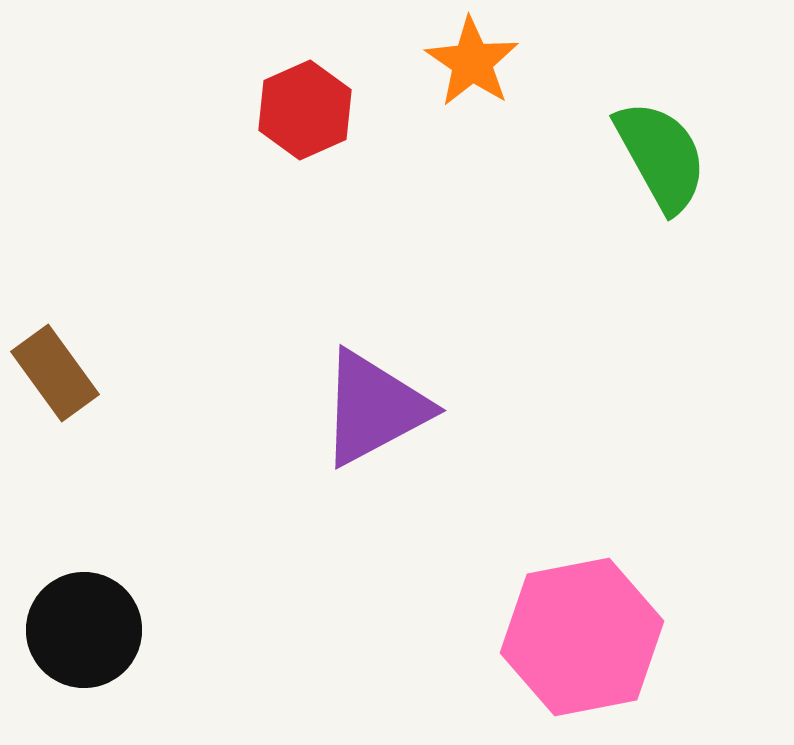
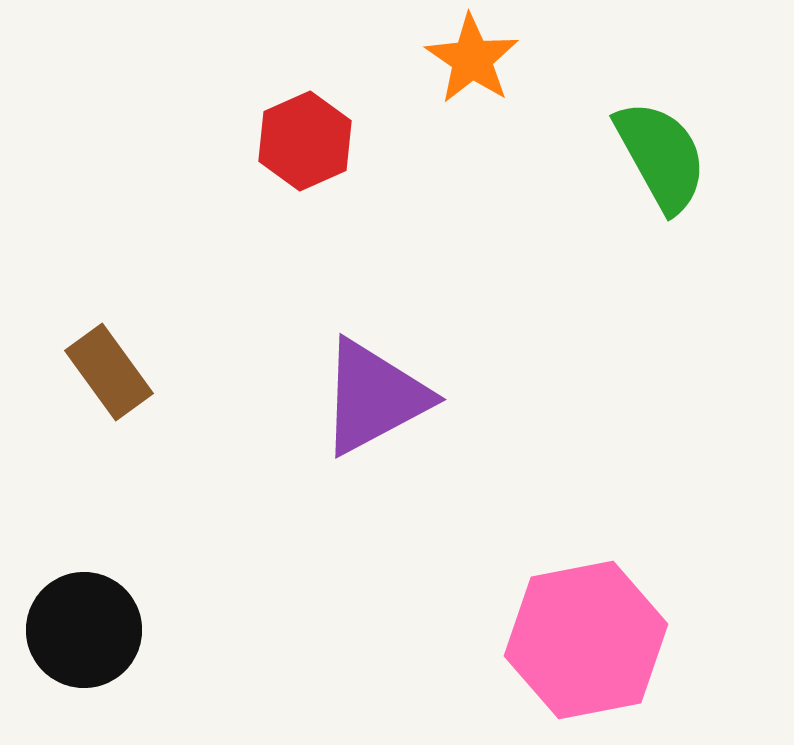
orange star: moved 3 px up
red hexagon: moved 31 px down
brown rectangle: moved 54 px right, 1 px up
purple triangle: moved 11 px up
pink hexagon: moved 4 px right, 3 px down
